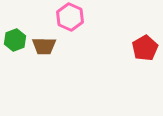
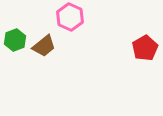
brown trapezoid: rotated 40 degrees counterclockwise
